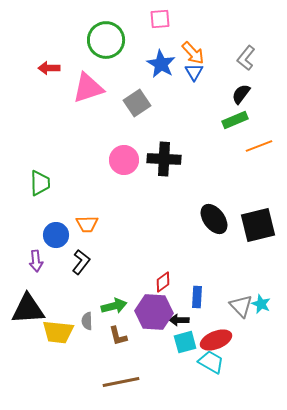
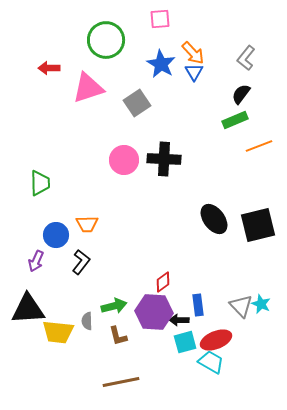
purple arrow: rotated 30 degrees clockwise
blue rectangle: moved 1 px right, 8 px down; rotated 10 degrees counterclockwise
